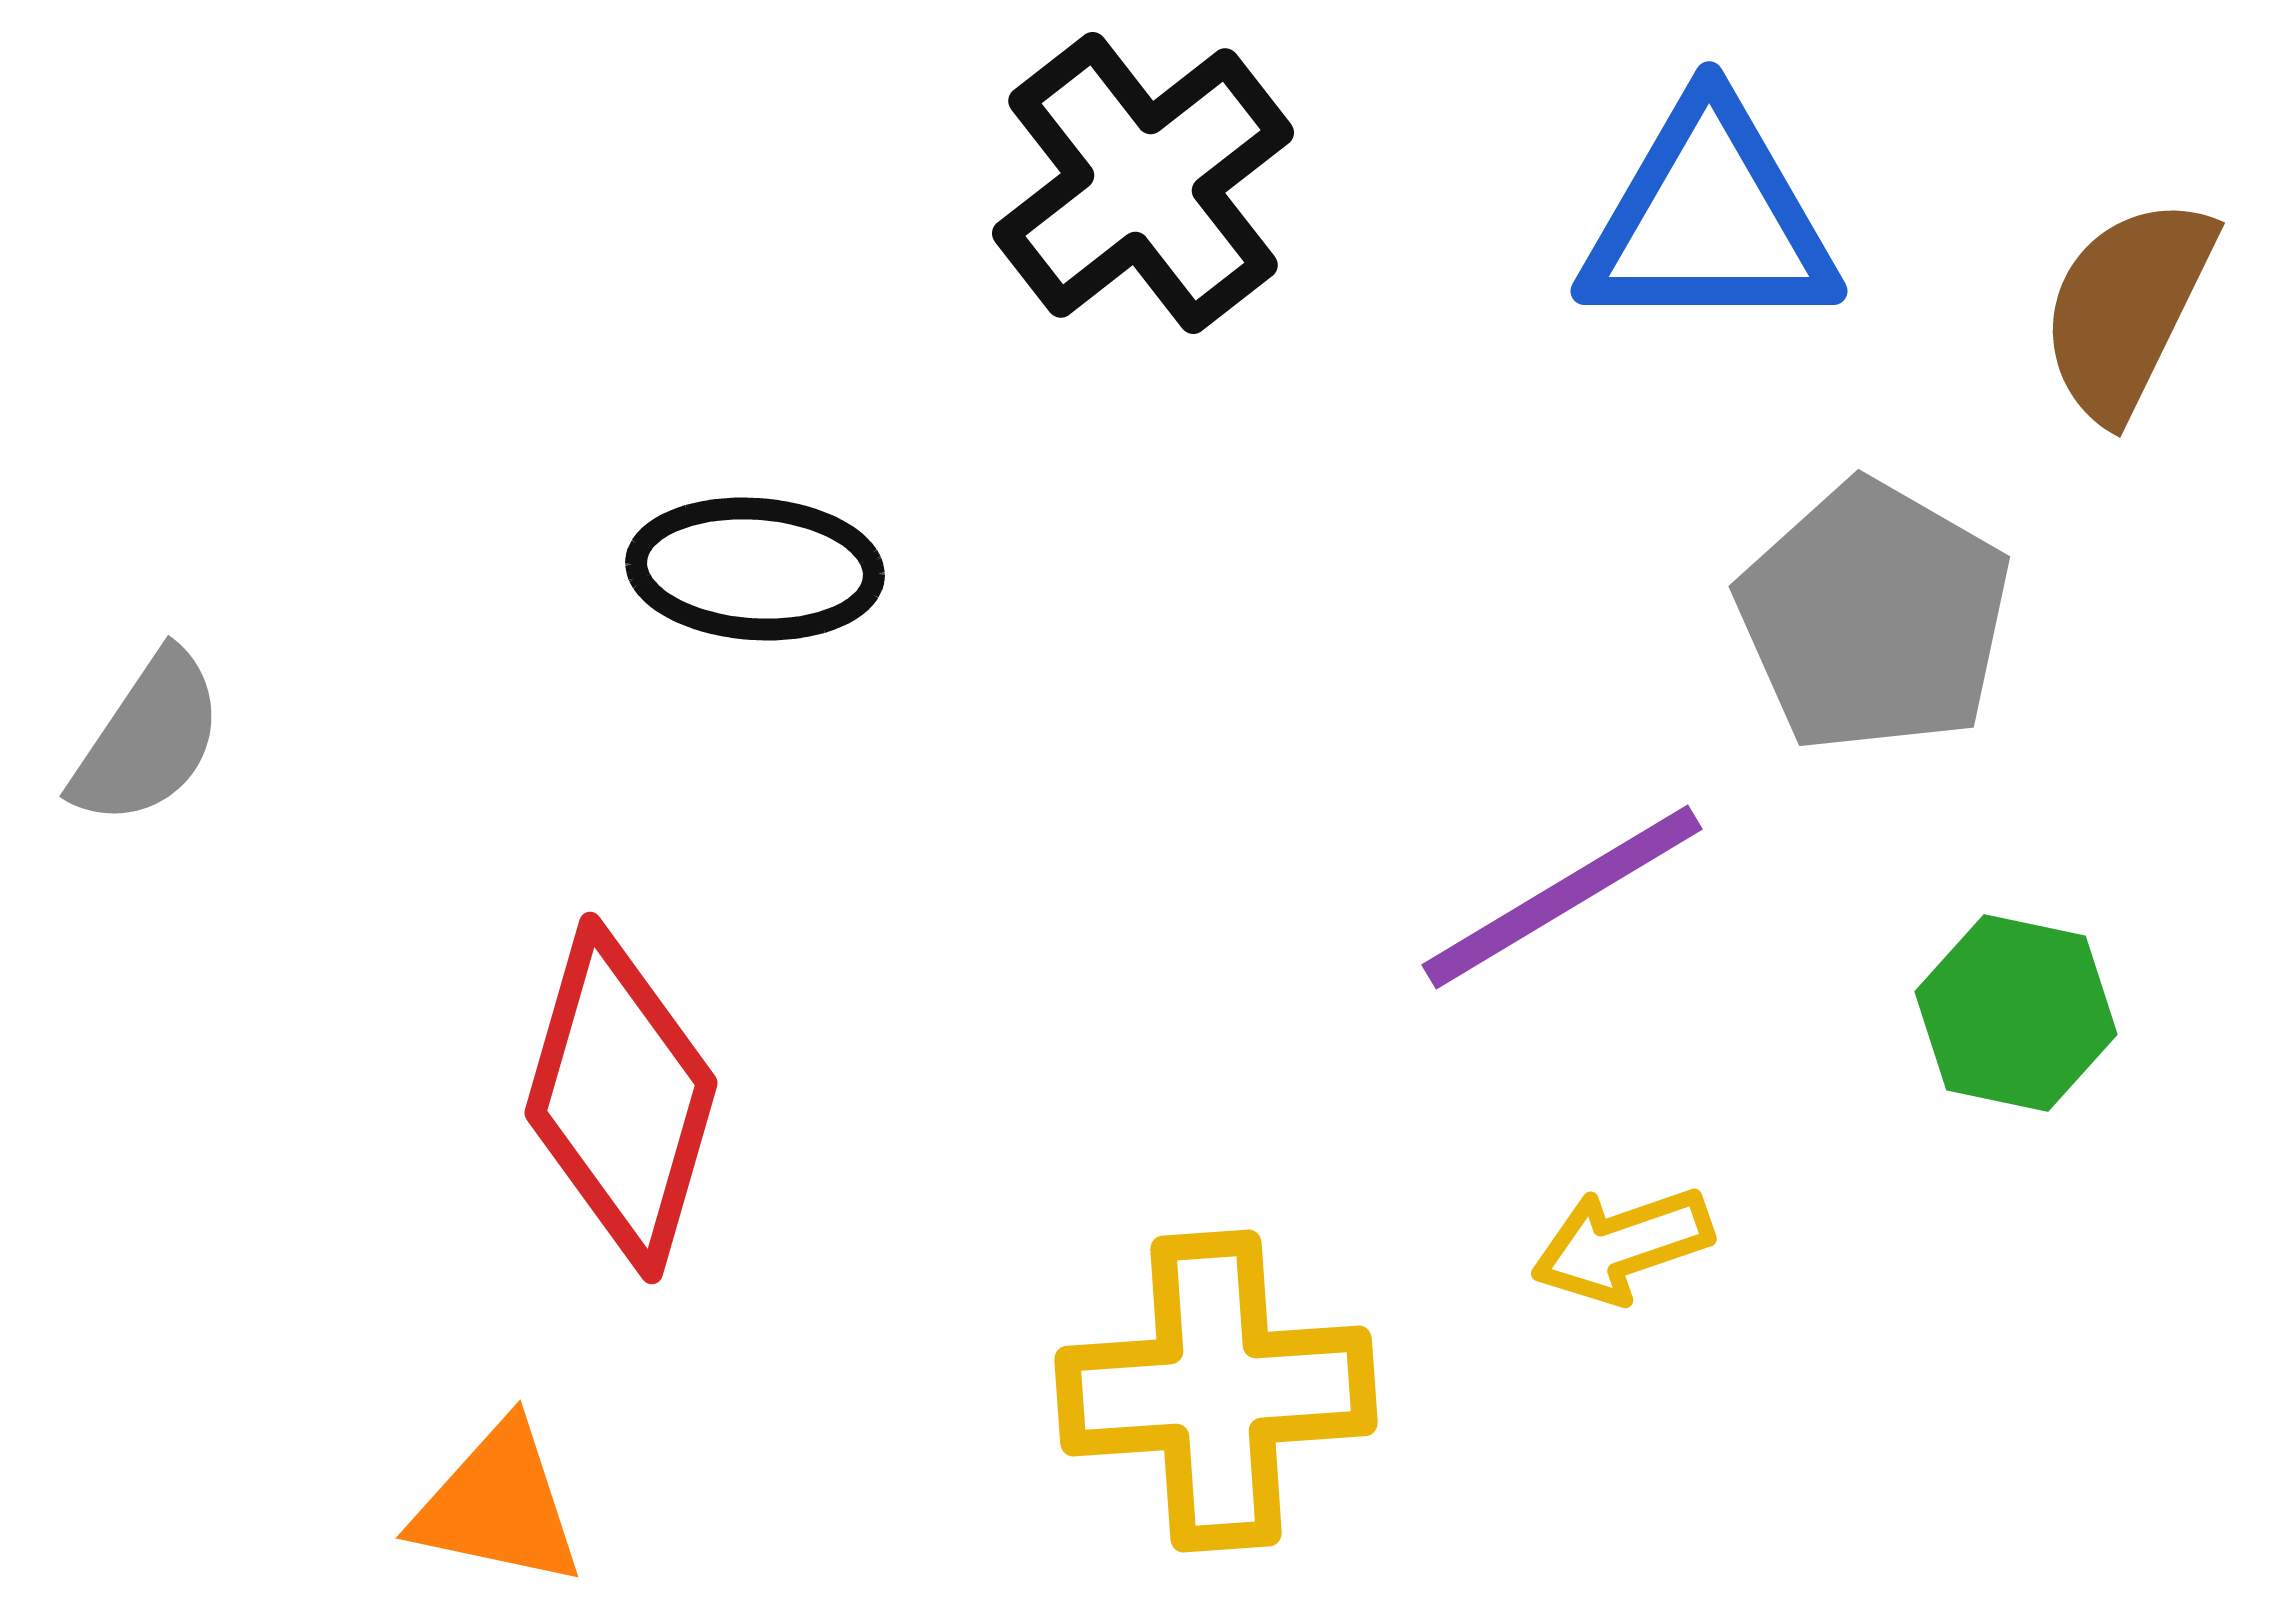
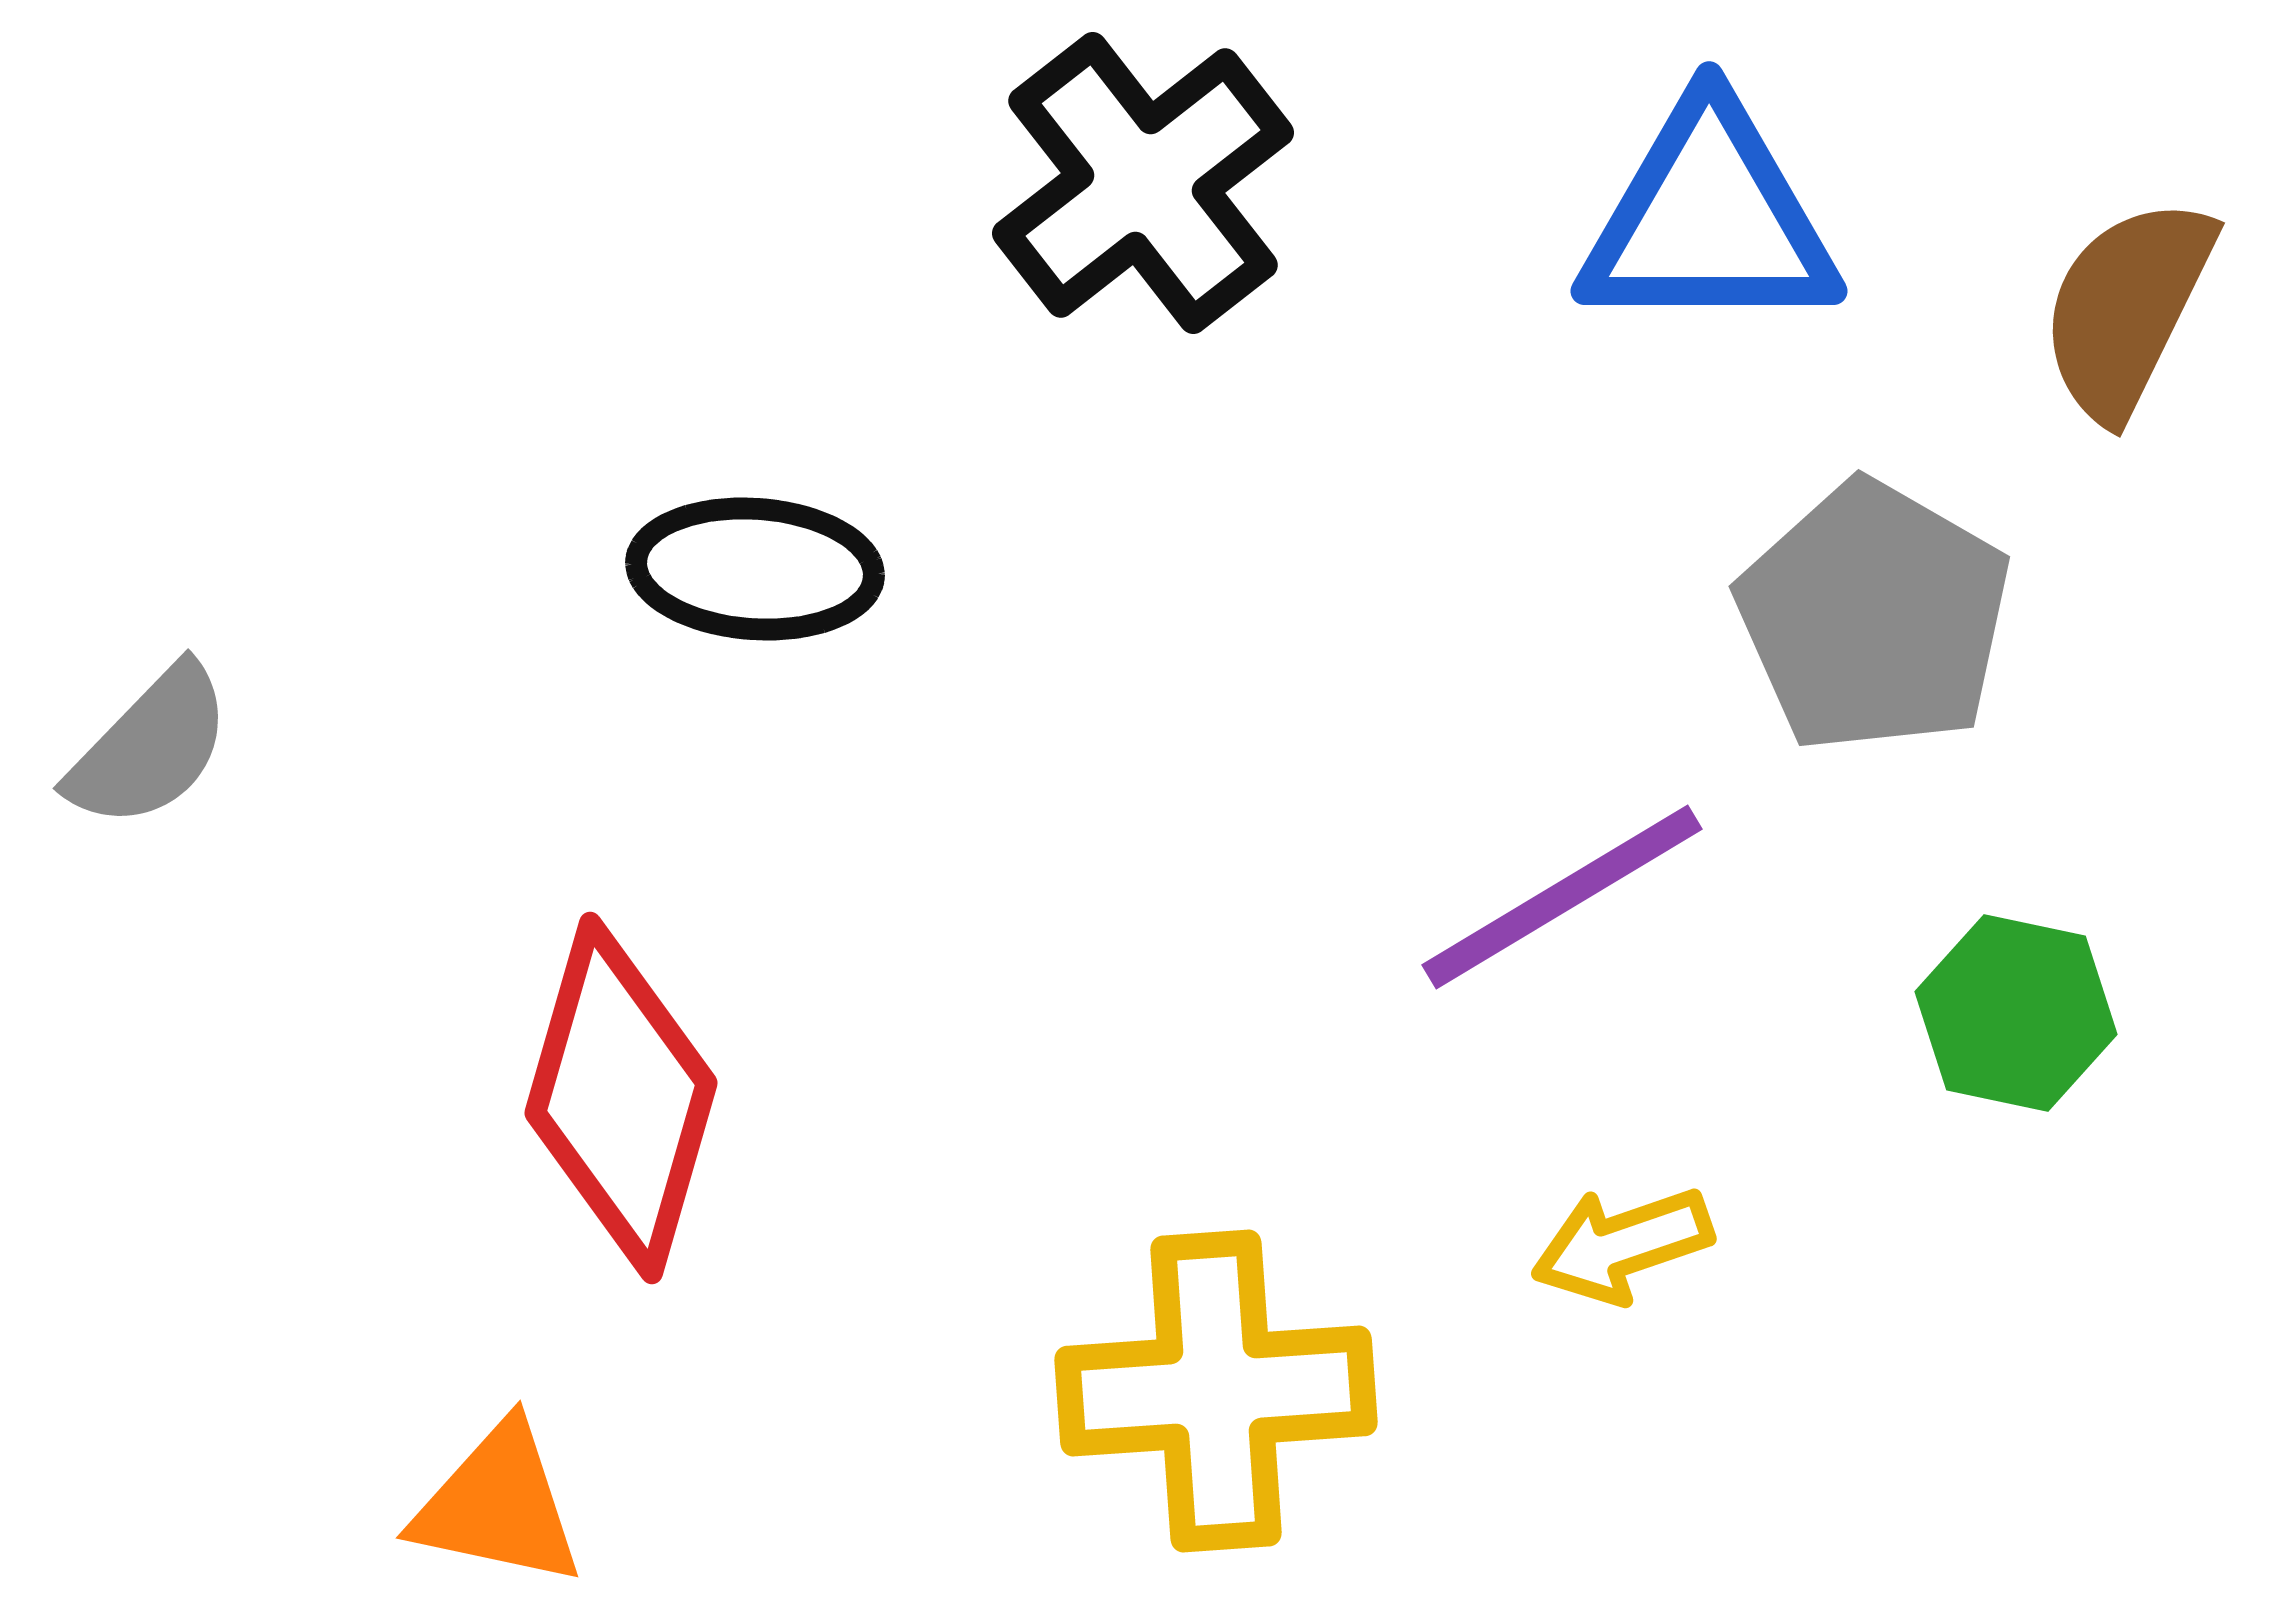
gray semicircle: moved 2 px right, 8 px down; rotated 10 degrees clockwise
